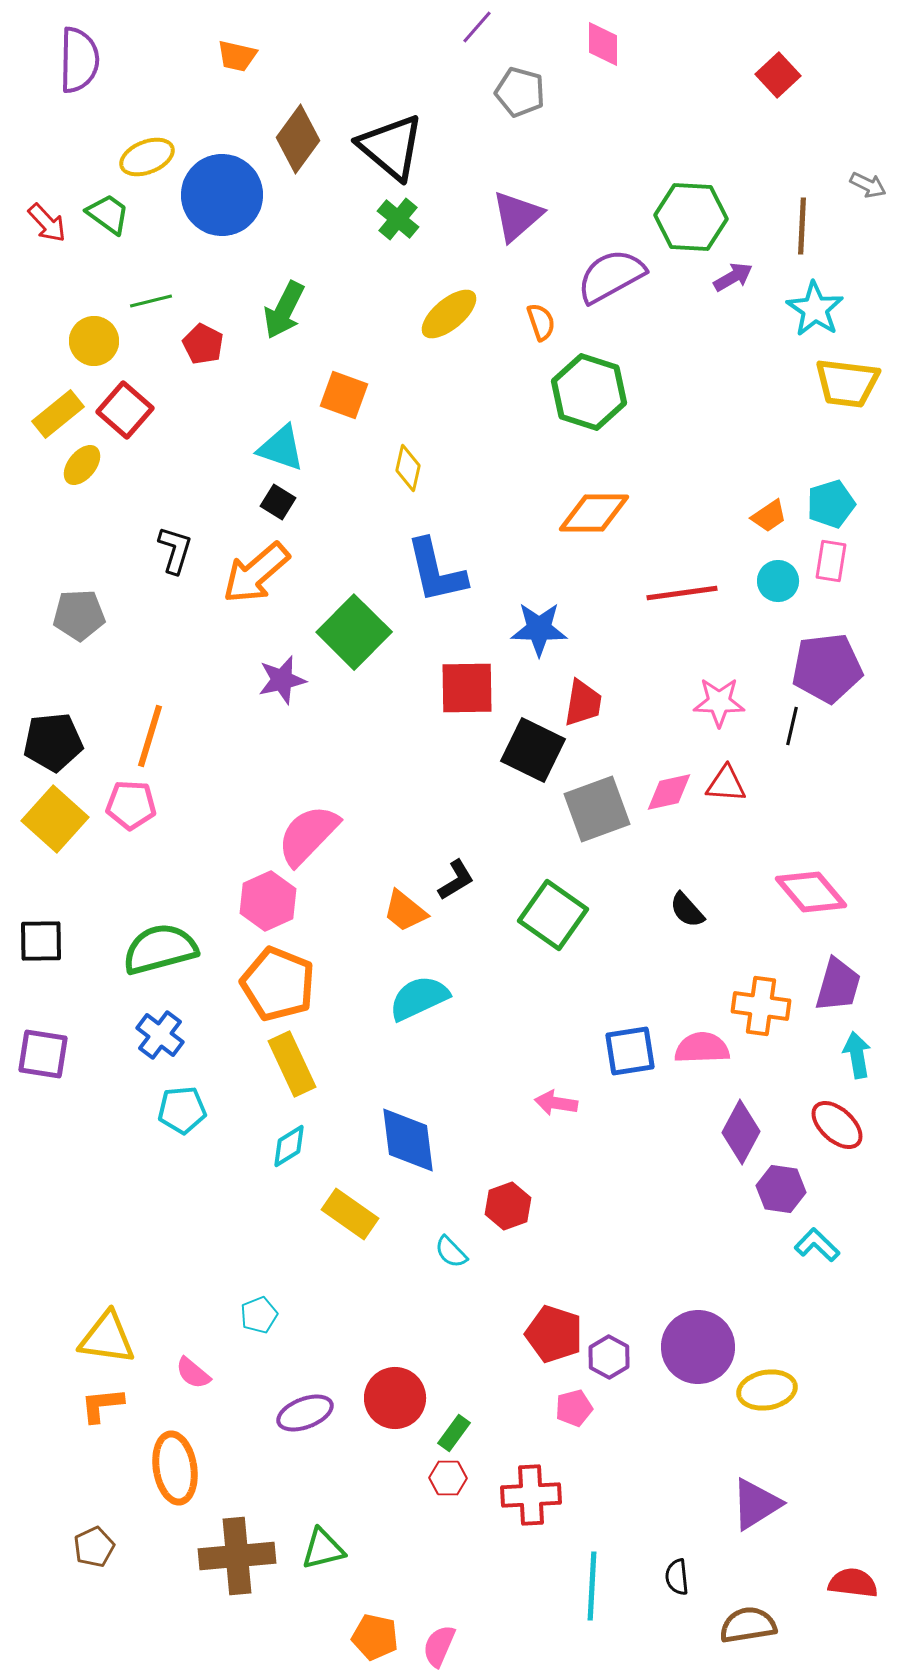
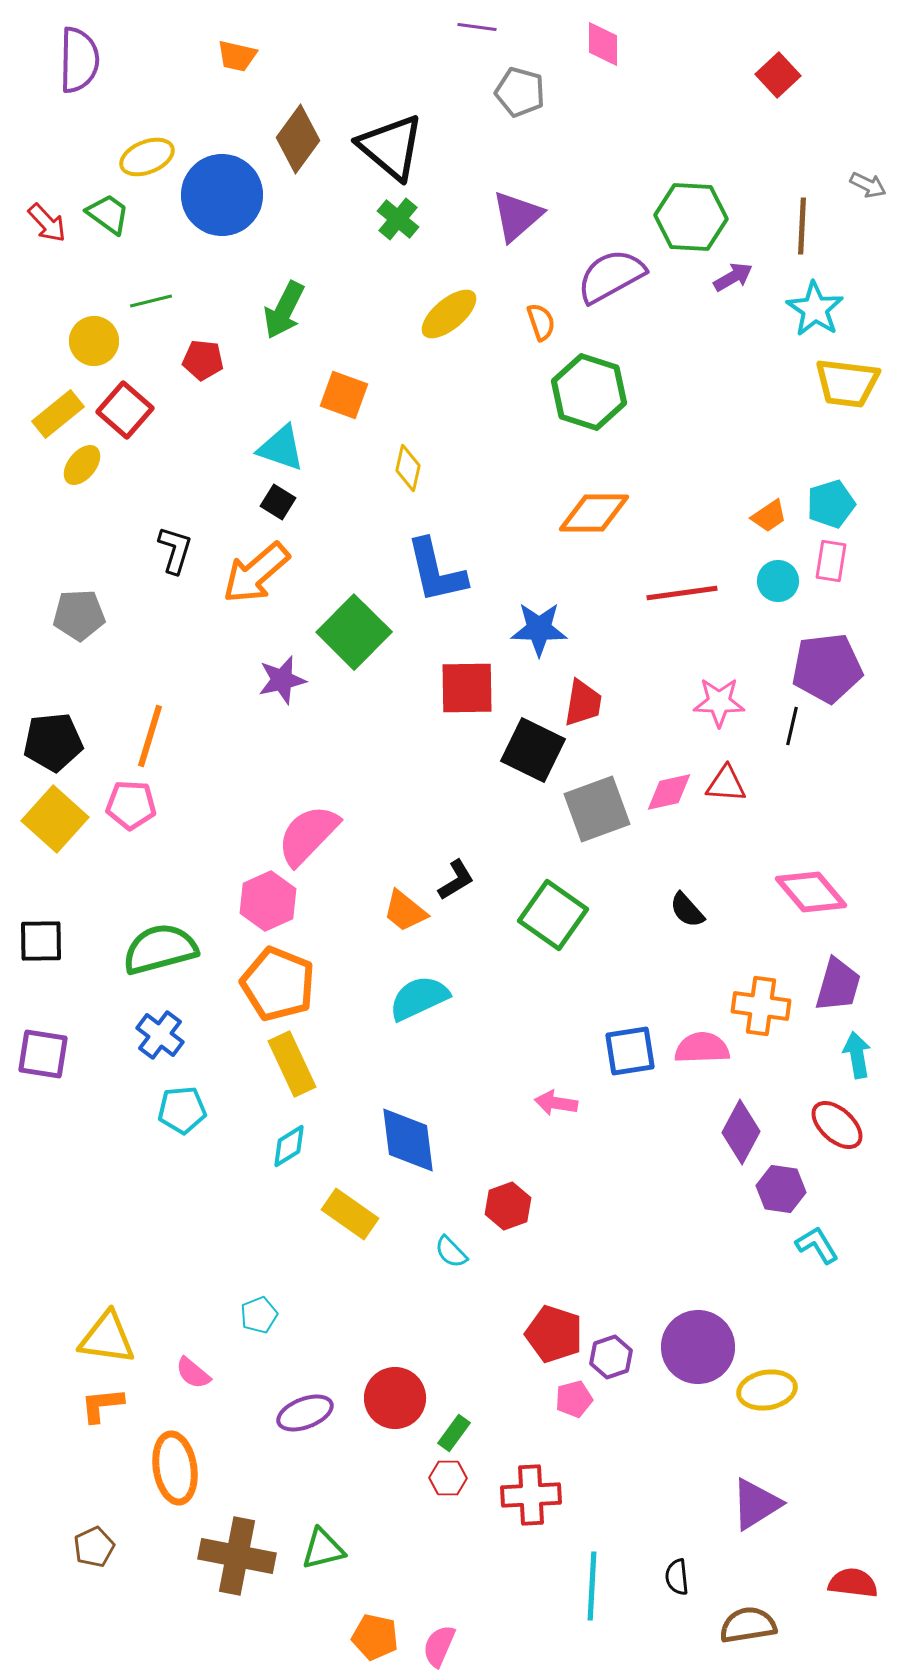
purple line at (477, 27): rotated 57 degrees clockwise
red pentagon at (203, 344): moved 16 px down; rotated 21 degrees counterclockwise
cyan L-shape at (817, 1245): rotated 15 degrees clockwise
purple hexagon at (609, 1357): moved 2 px right; rotated 12 degrees clockwise
pink pentagon at (574, 1408): moved 9 px up
brown cross at (237, 1556): rotated 16 degrees clockwise
